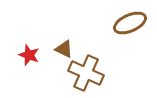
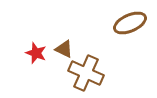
red star: moved 7 px right, 2 px up
